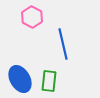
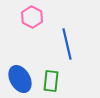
blue line: moved 4 px right
green rectangle: moved 2 px right
